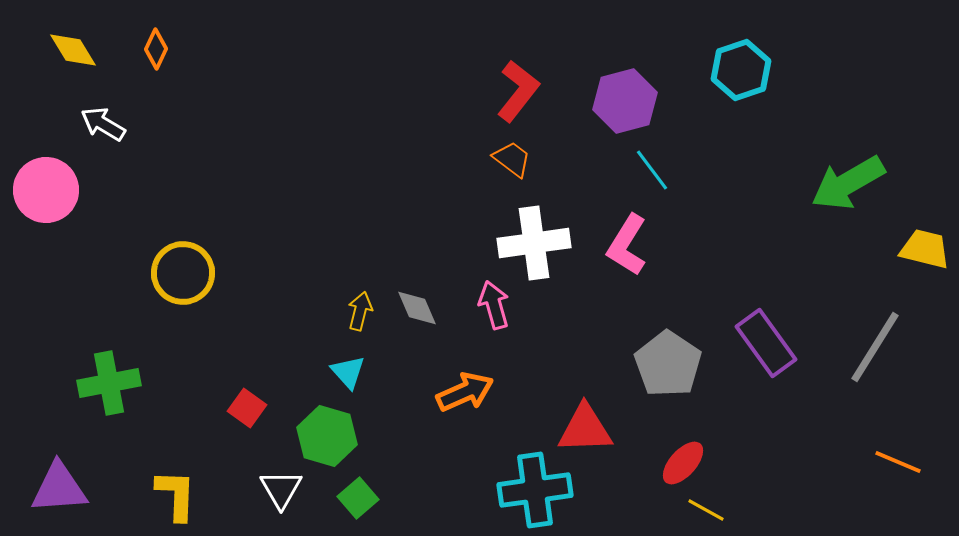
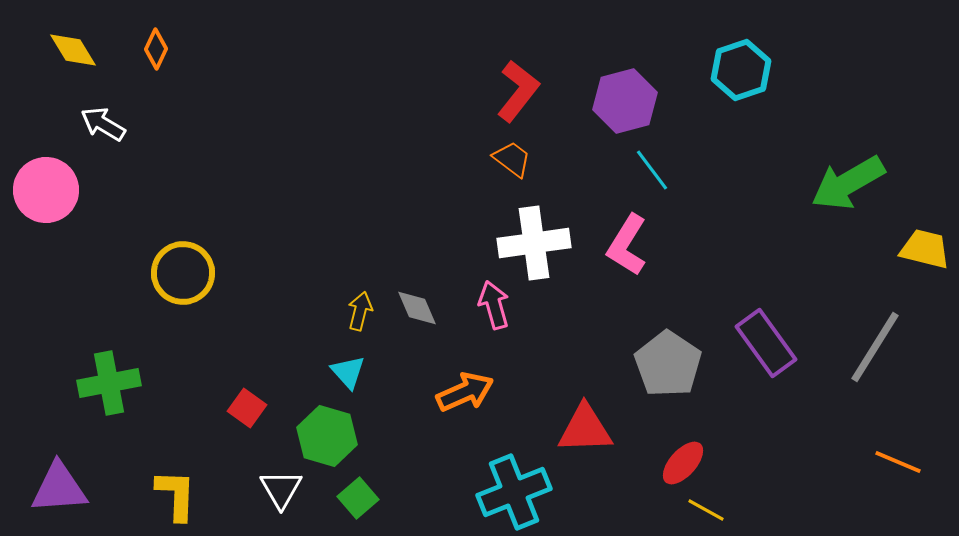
cyan cross: moved 21 px left, 2 px down; rotated 14 degrees counterclockwise
